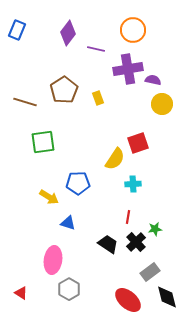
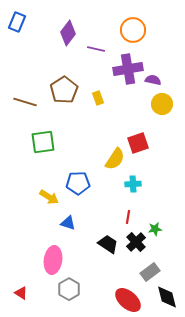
blue rectangle: moved 8 px up
